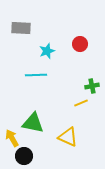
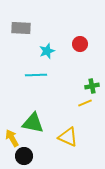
yellow line: moved 4 px right
